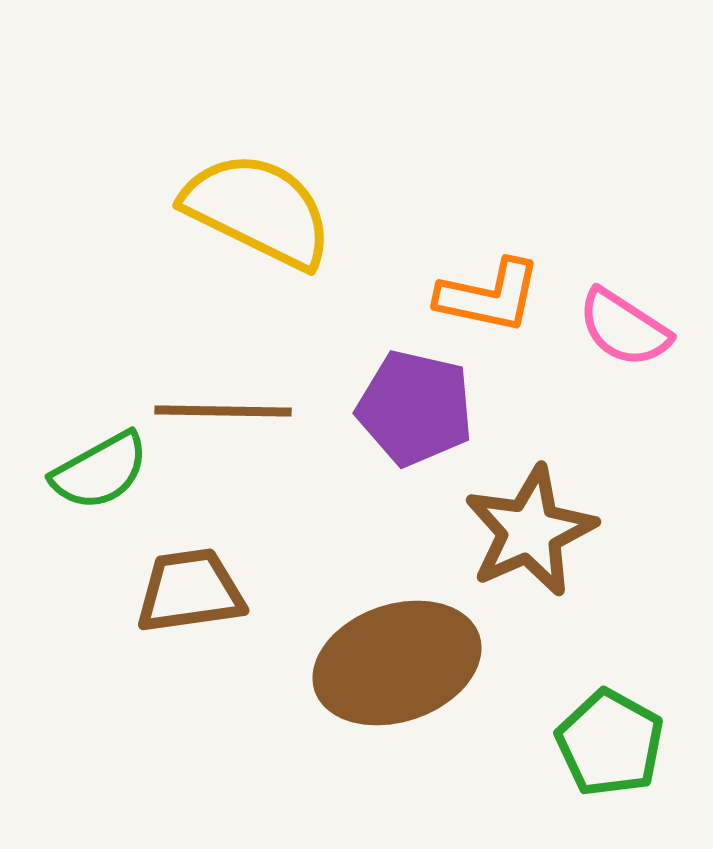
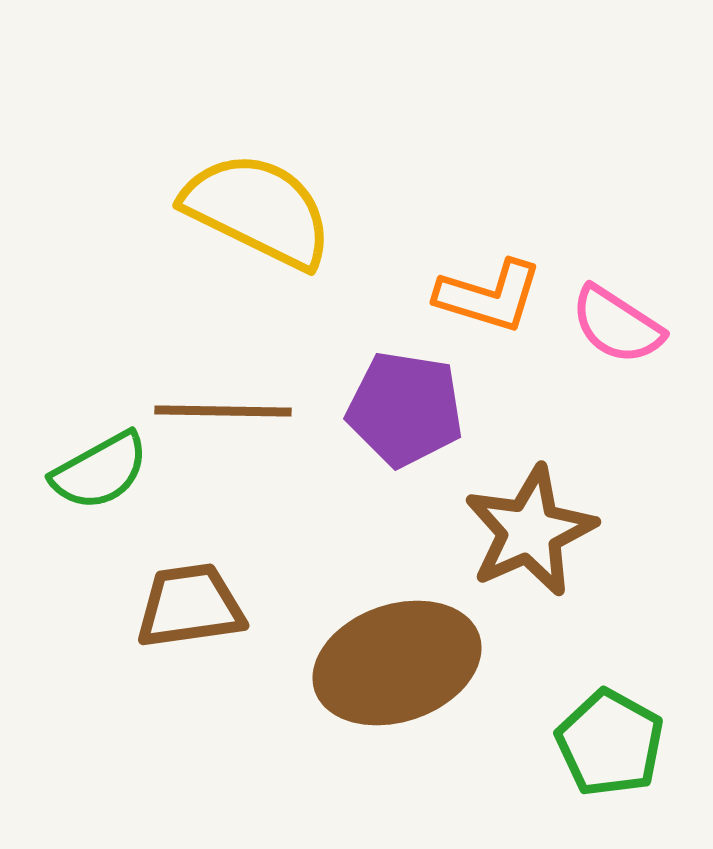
orange L-shape: rotated 5 degrees clockwise
pink semicircle: moved 7 px left, 3 px up
purple pentagon: moved 10 px left, 1 px down; rotated 4 degrees counterclockwise
brown trapezoid: moved 15 px down
